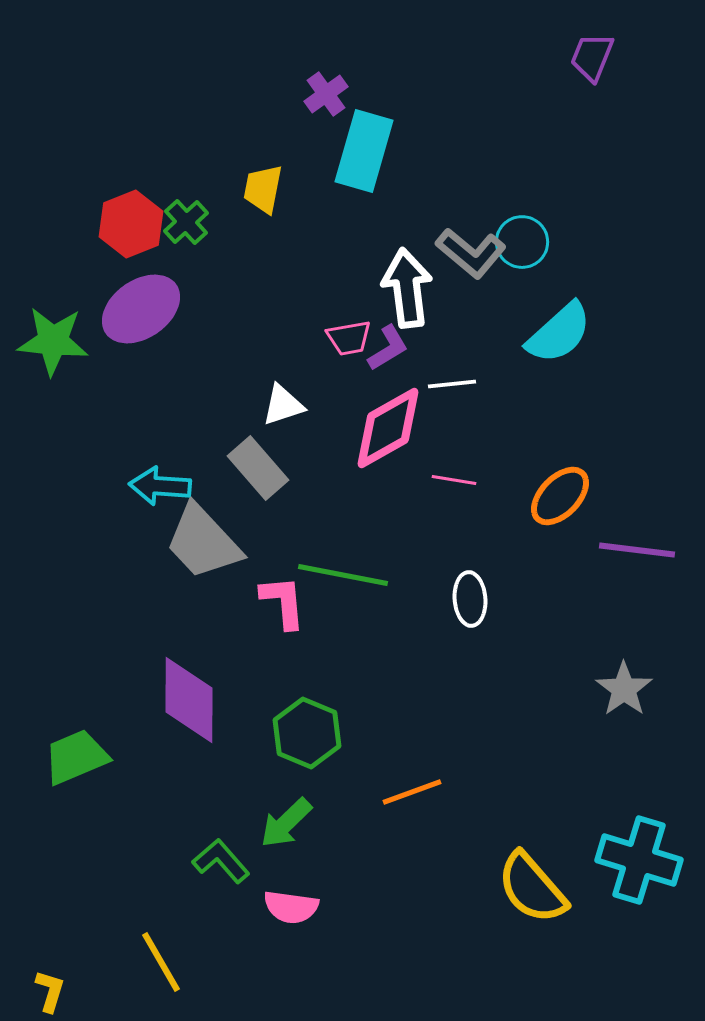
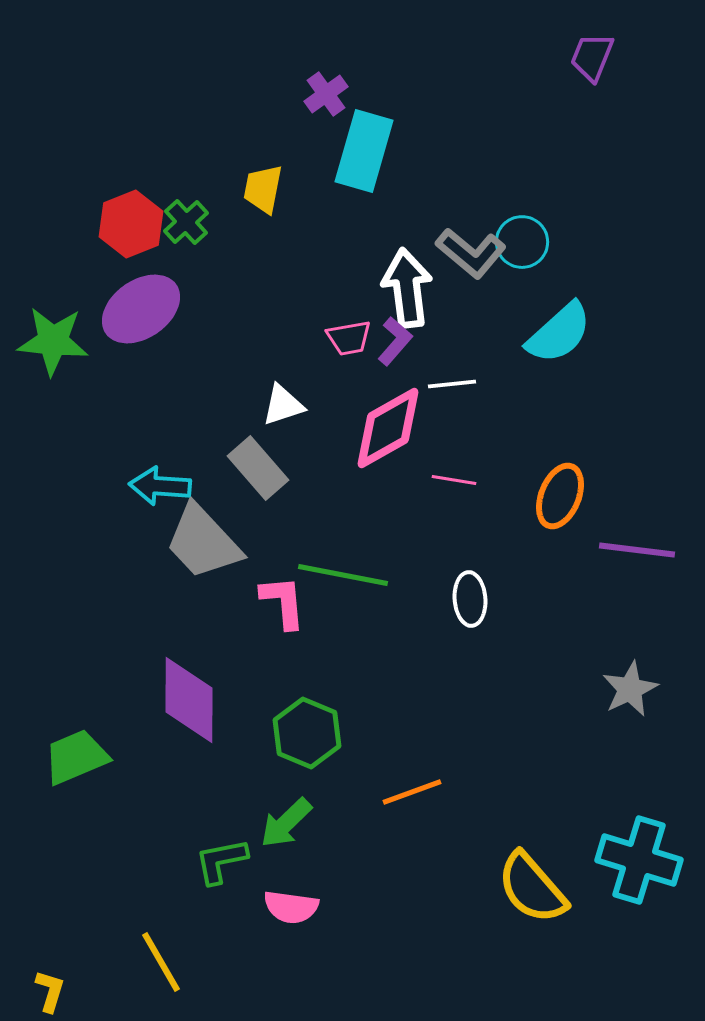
purple L-shape: moved 7 px right, 7 px up; rotated 18 degrees counterclockwise
orange ellipse: rotated 22 degrees counterclockwise
gray star: moved 6 px right; rotated 10 degrees clockwise
green L-shape: rotated 60 degrees counterclockwise
